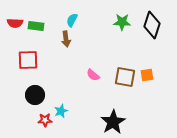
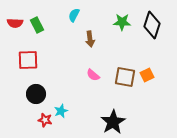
cyan semicircle: moved 2 px right, 5 px up
green rectangle: moved 1 px right, 1 px up; rotated 56 degrees clockwise
brown arrow: moved 24 px right
orange square: rotated 16 degrees counterclockwise
black circle: moved 1 px right, 1 px up
red star: rotated 16 degrees clockwise
